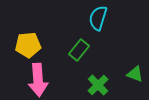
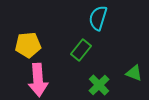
green rectangle: moved 2 px right
green triangle: moved 1 px left, 1 px up
green cross: moved 1 px right
